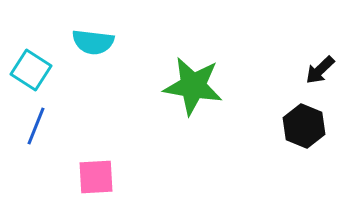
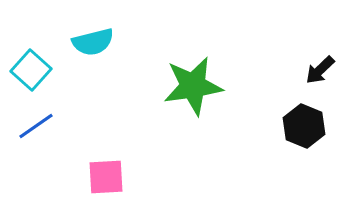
cyan semicircle: rotated 21 degrees counterclockwise
cyan square: rotated 9 degrees clockwise
green star: rotated 18 degrees counterclockwise
blue line: rotated 33 degrees clockwise
pink square: moved 10 px right
